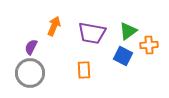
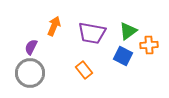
orange rectangle: rotated 36 degrees counterclockwise
